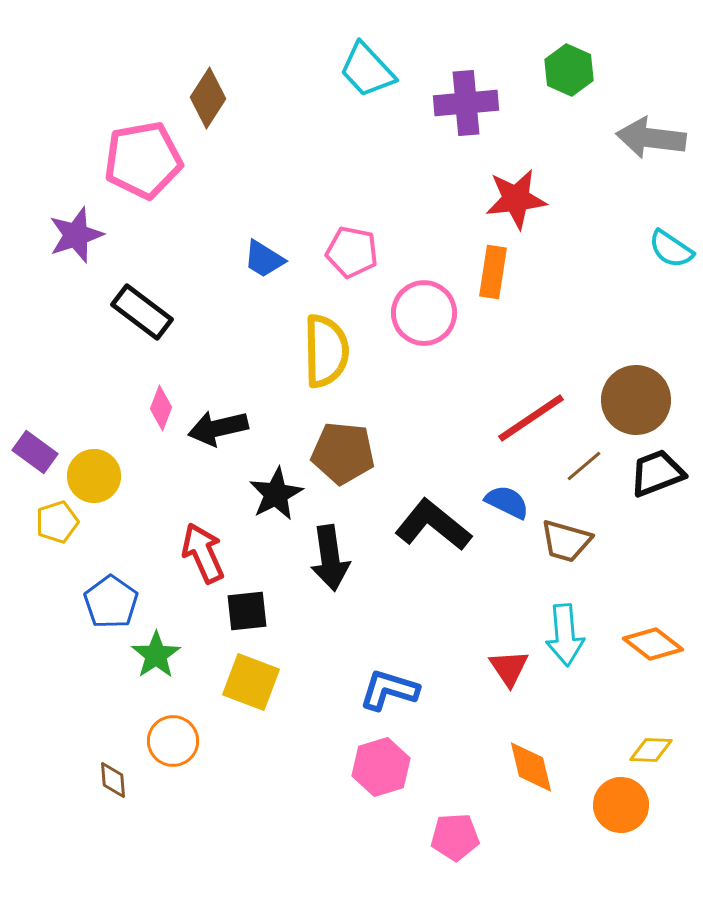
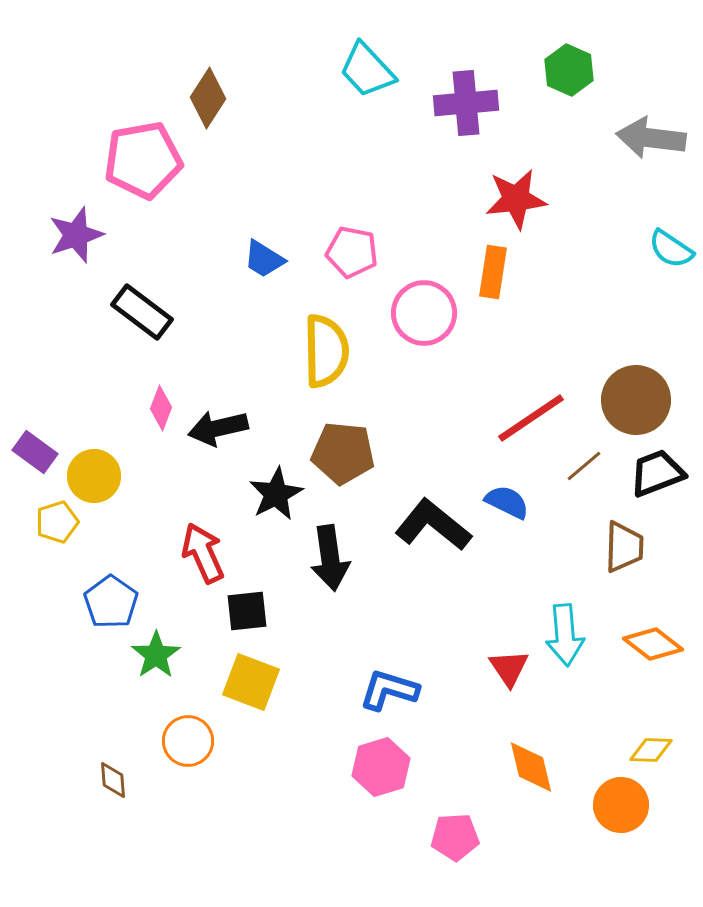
brown trapezoid at (566, 541): moved 58 px right, 6 px down; rotated 104 degrees counterclockwise
orange circle at (173, 741): moved 15 px right
